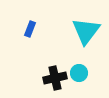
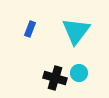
cyan triangle: moved 10 px left
black cross: rotated 30 degrees clockwise
